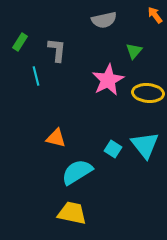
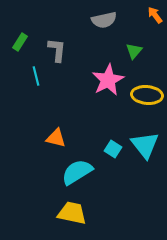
yellow ellipse: moved 1 px left, 2 px down
